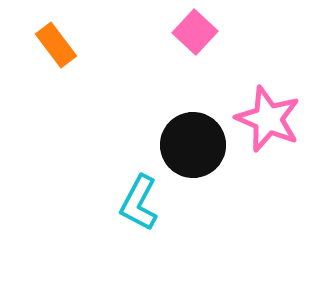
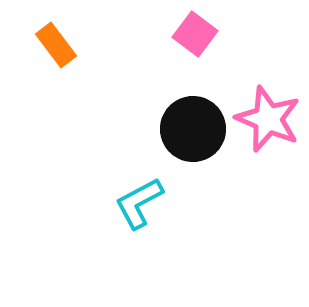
pink square: moved 2 px down; rotated 6 degrees counterclockwise
black circle: moved 16 px up
cyan L-shape: rotated 34 degrees clockwise
